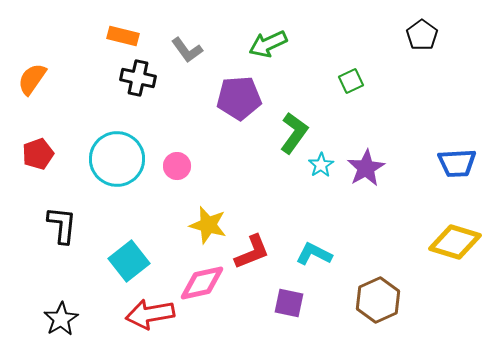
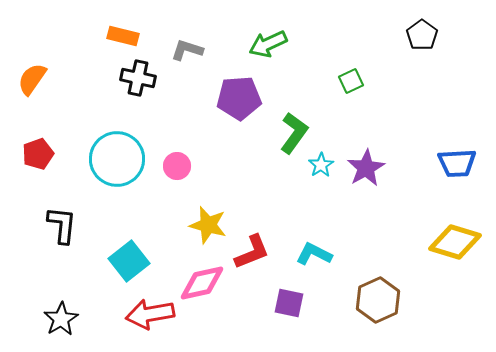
gray L-shape: rotated 144 degrees clockwise
